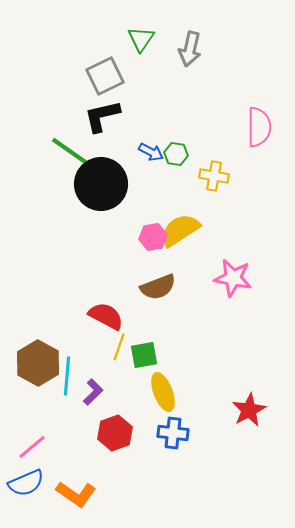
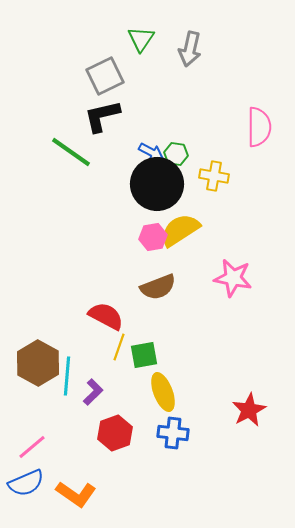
black circle: moved 56 px right
